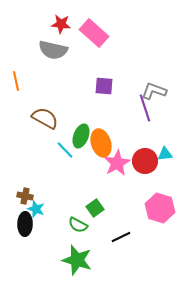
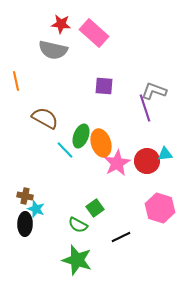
red circle: moved 2 px right
